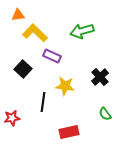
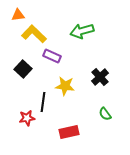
yellow L-shape: moved 1 px left, 1 px down
red star: moved 15 px right
